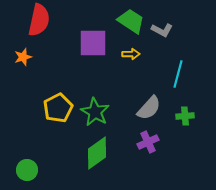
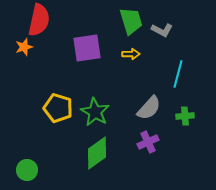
green trapezoid: rotated 40 degrees clockwise
purple square: moved 6 px left, 5 px down; rotated 8 degrees counterclockwise
orange star: moved 1 px right, 10 px up
yellow pentagon: rotated 28 degrees counterclockwise
